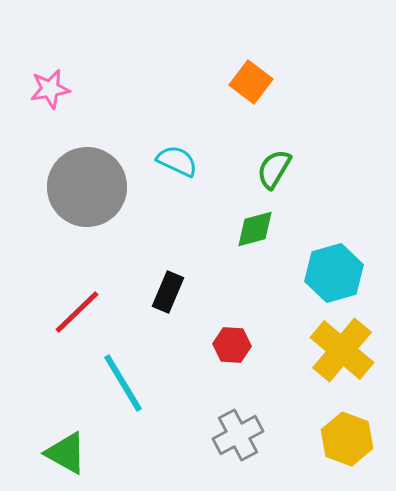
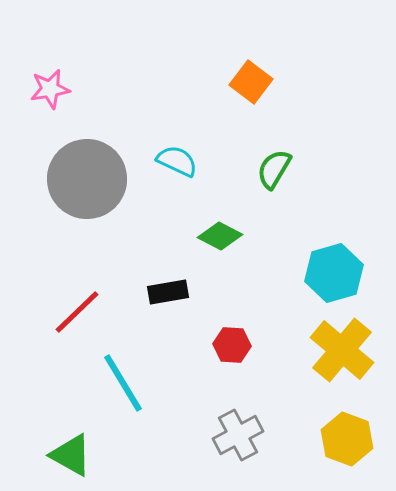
gray circle: moved 8 px up
green diamond: moved 35 px left, 7 px down; rotated 42 degrees clockwise
black rectangle: rotated 57 degrees clockwise
green triangle: moved 5 px right, 2 px down
